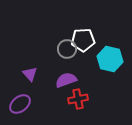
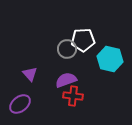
red cross: moved 5 px left, 3 px up; rotated 18 degrees clockwise
